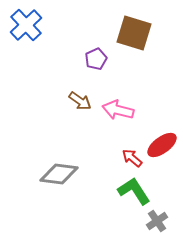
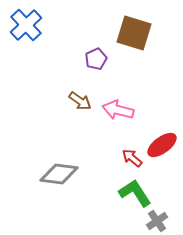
green L-shape: moved 1 px right, 2 px down
